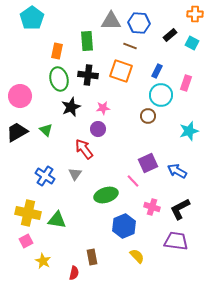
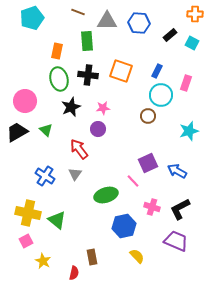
cyan pentagon at (32, 18): rotated 15 degrees clockwise
gray triangle at (111, 21): moved 4 px left
brown line at (130, 46): moved 52 px left, 34 px up
pink circle at (20, 96): moved 5 px right, 5 px down
red arrow at (84, 149): moved 5 px left
green triangle at (57, 220): rotated 30 degrees clockwise
blue hexagon at (124, 226): rotated 10 degrees clockwise
purple trapezoid at (176, 241): rotated 15 degrees clockwise
